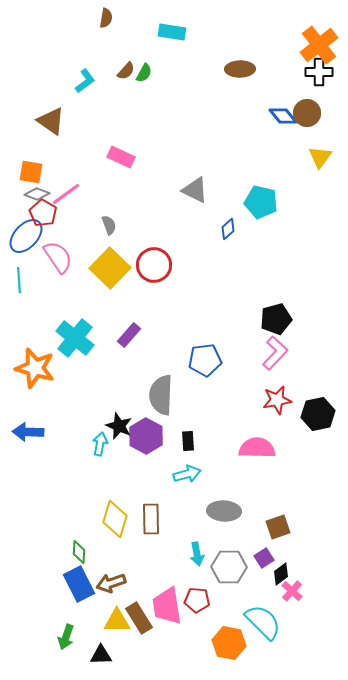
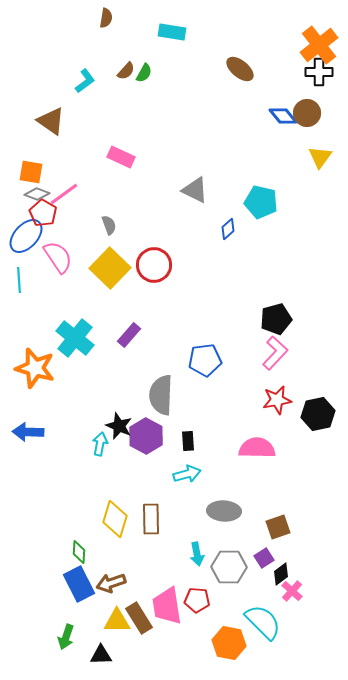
brown ellipse at (240, 69): rotated 40 degrees clockwise
pink line at (66, 194): moved 2 px left
